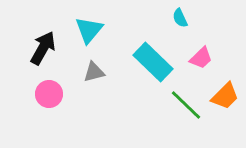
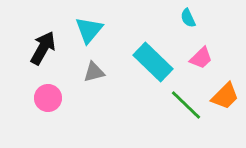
cyan semicircle: moved 8 px right
pink circle: moved 1 px left, 4 px down
